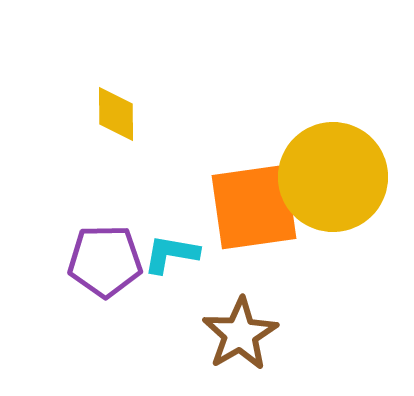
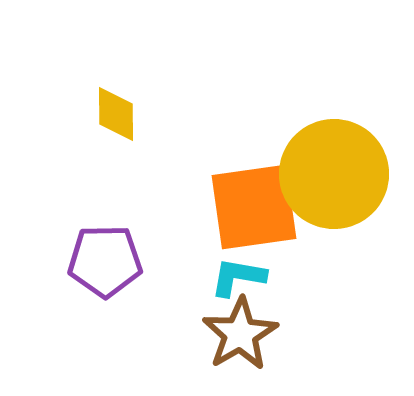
yellow circle: moved 1 px right, 3 px up
cyan L-shape: moved 67 px right, 23 px down
